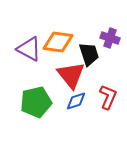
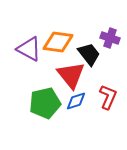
black trapezoid: rotated 20 degrees counterclockwise
green pentagon: moved 9 px right, 1 px down
